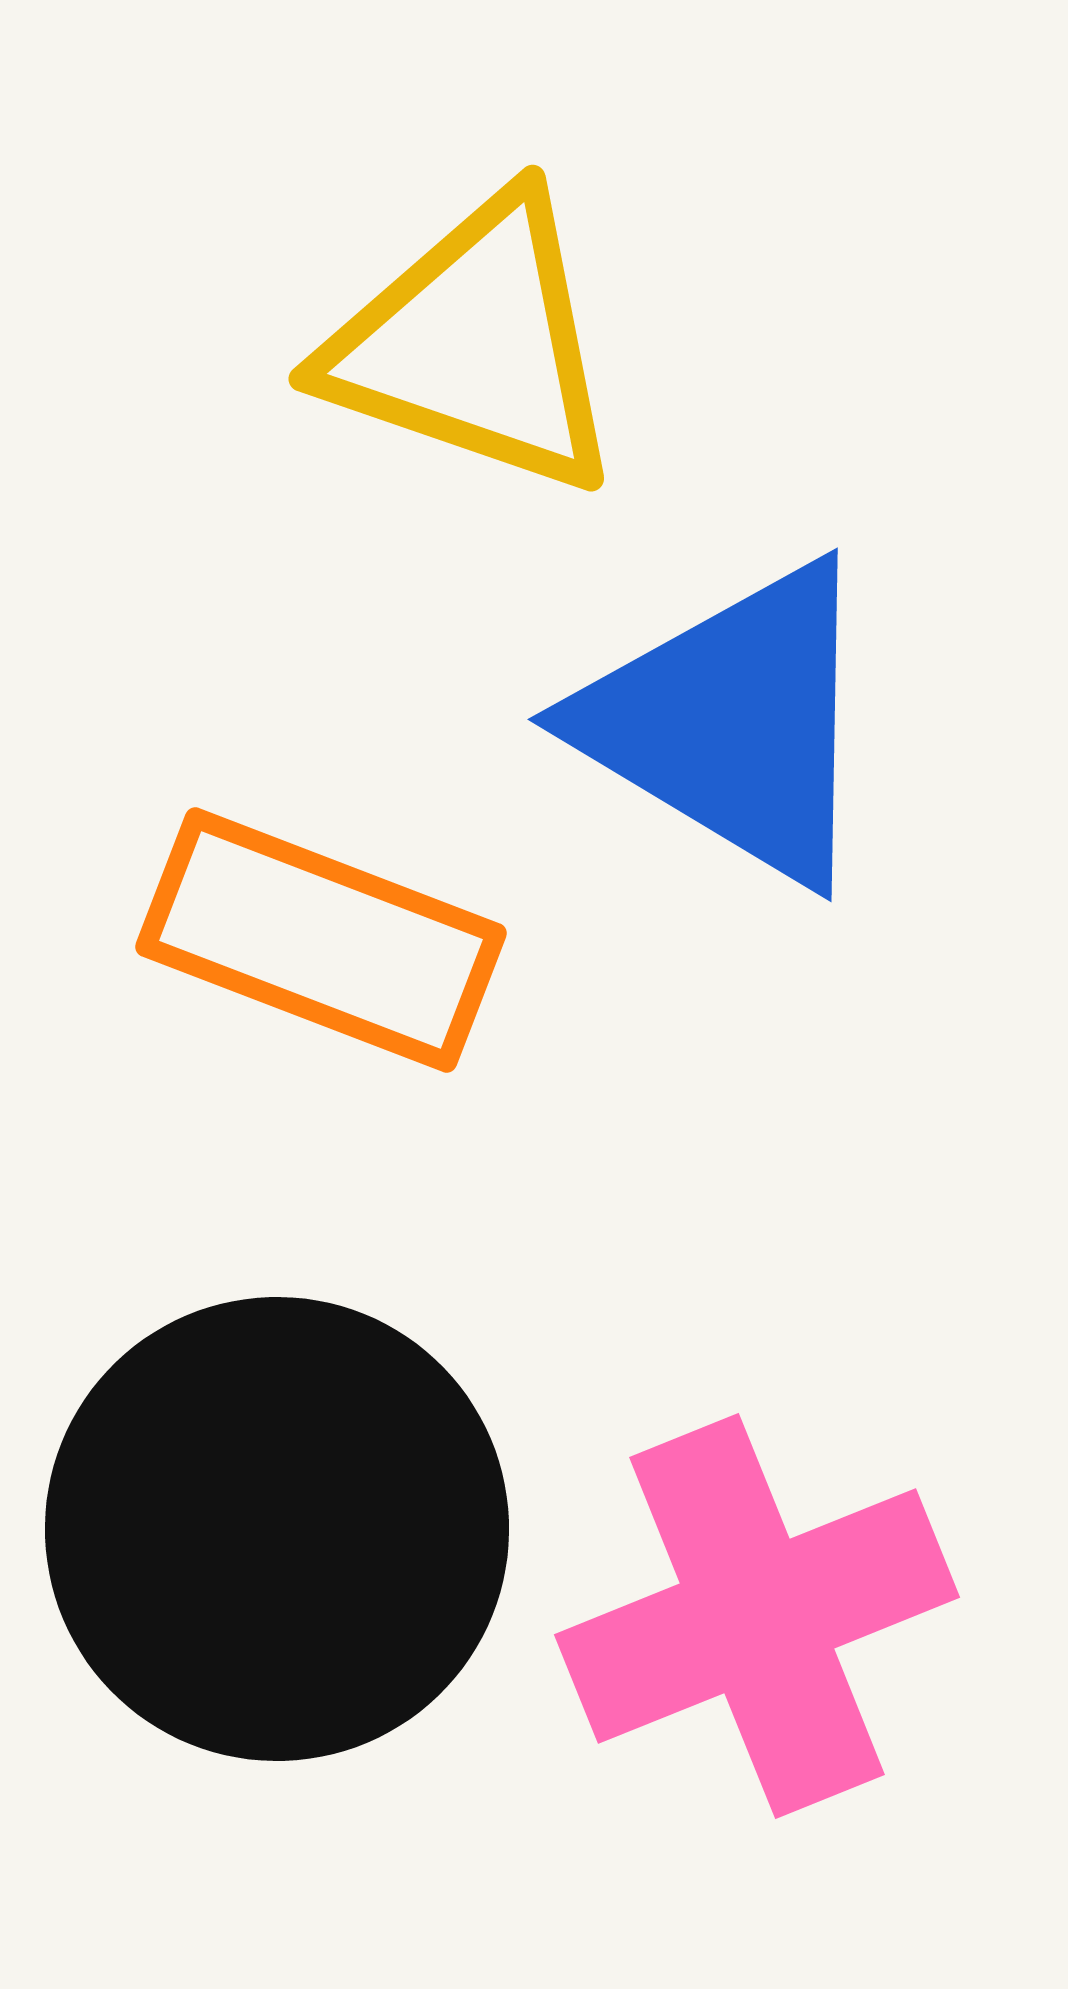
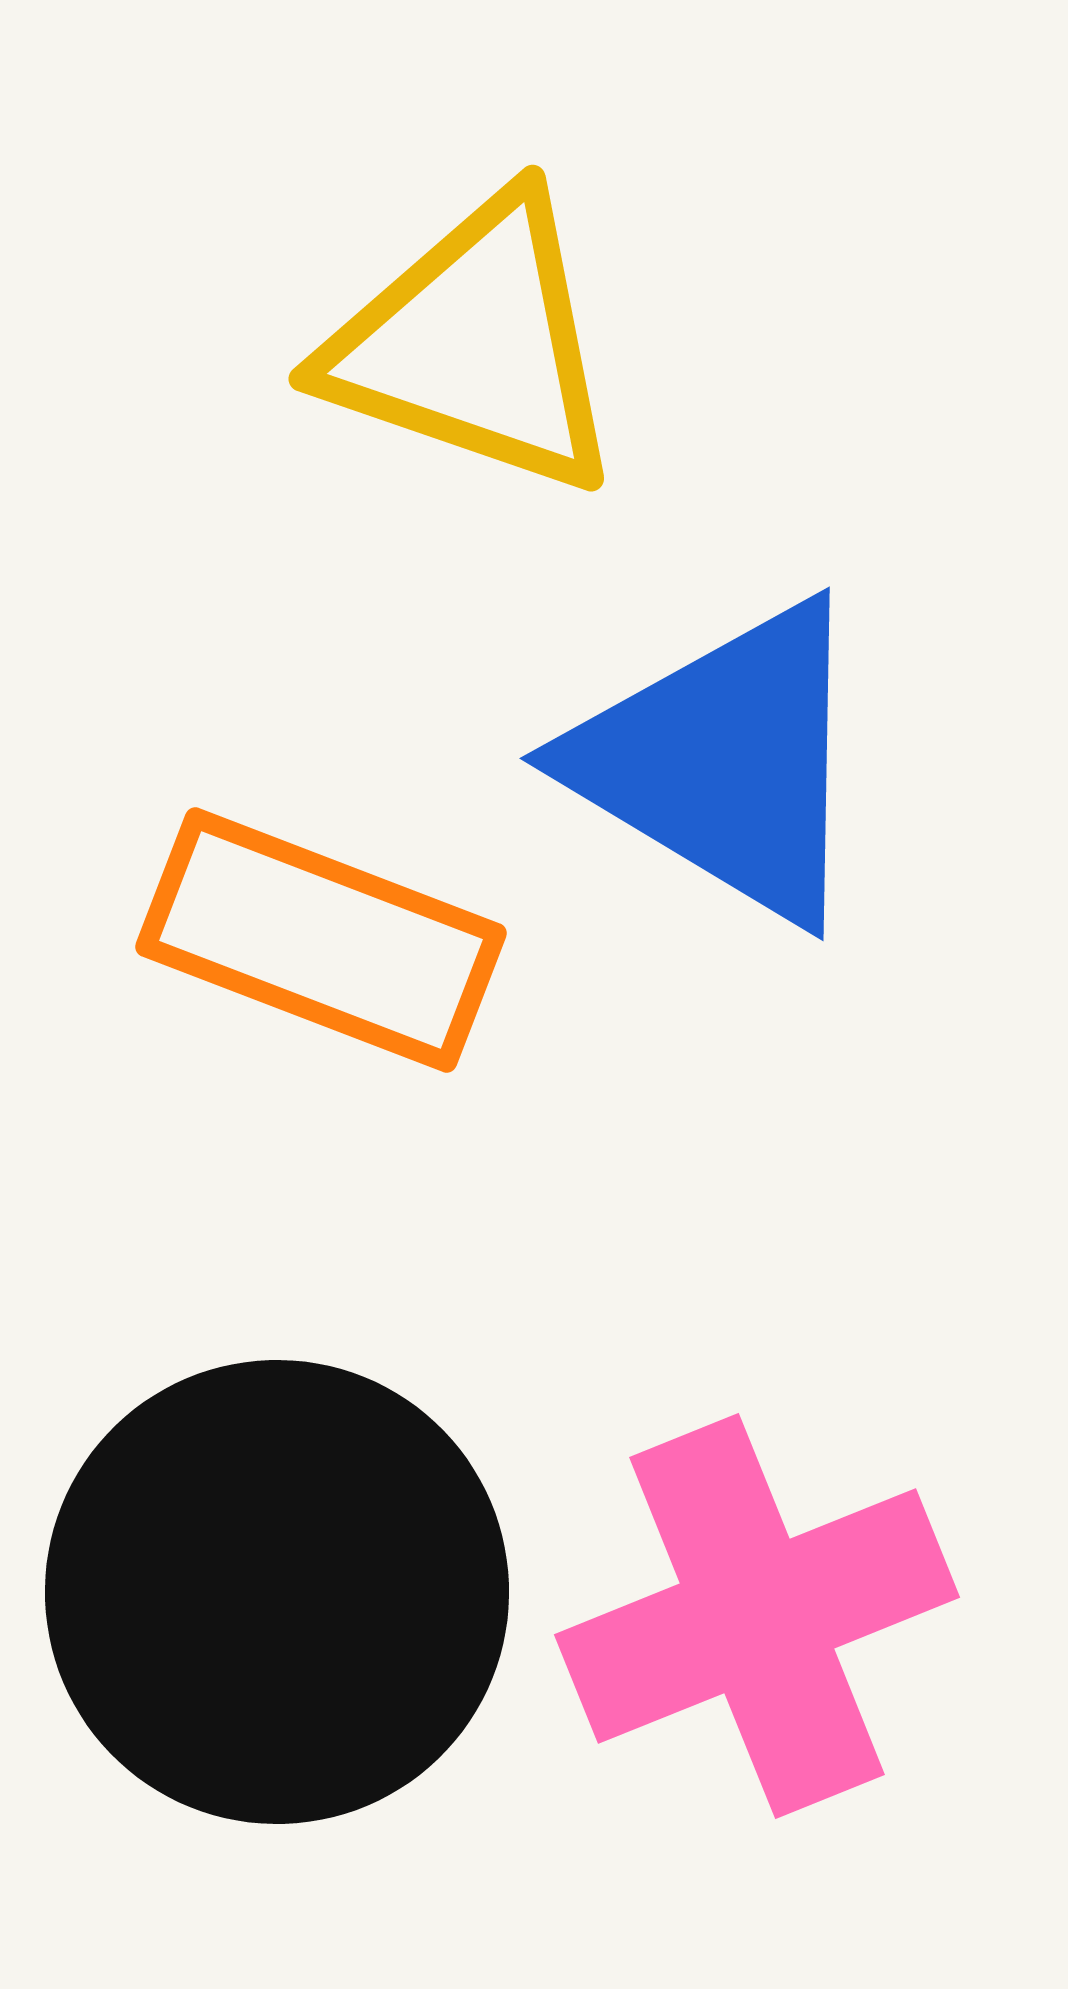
blue triangle: moved 8 px left, 39 px down
black circle: moved 63 px down
